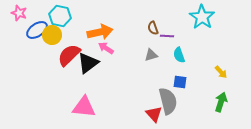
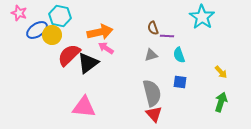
gray semicircle: moved 16 px left, 8 px up
